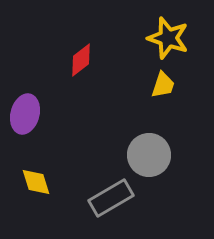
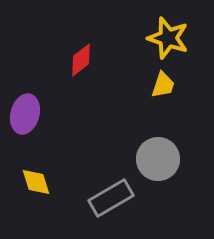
gray circle: moved 9 px right, 4 px down
